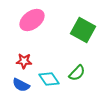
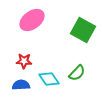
blue semicircle: rotated 150 degrees clockwise
